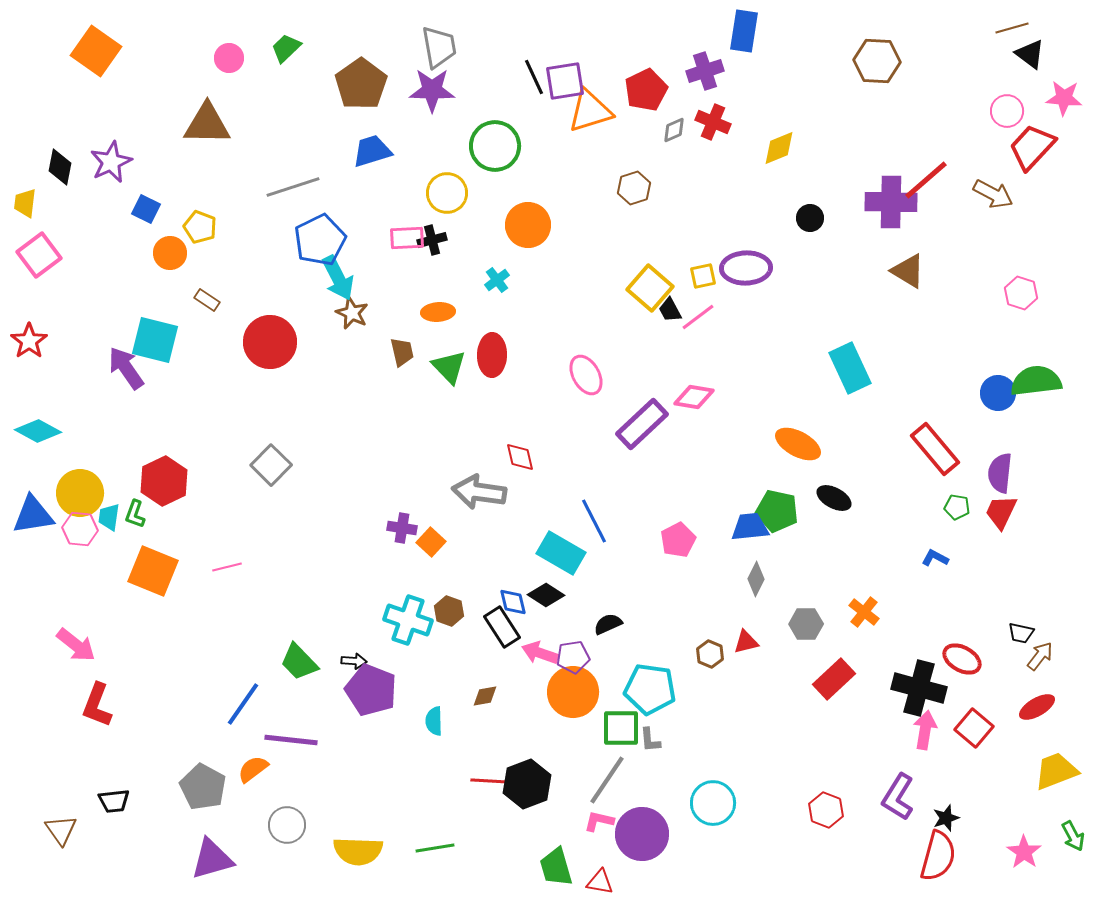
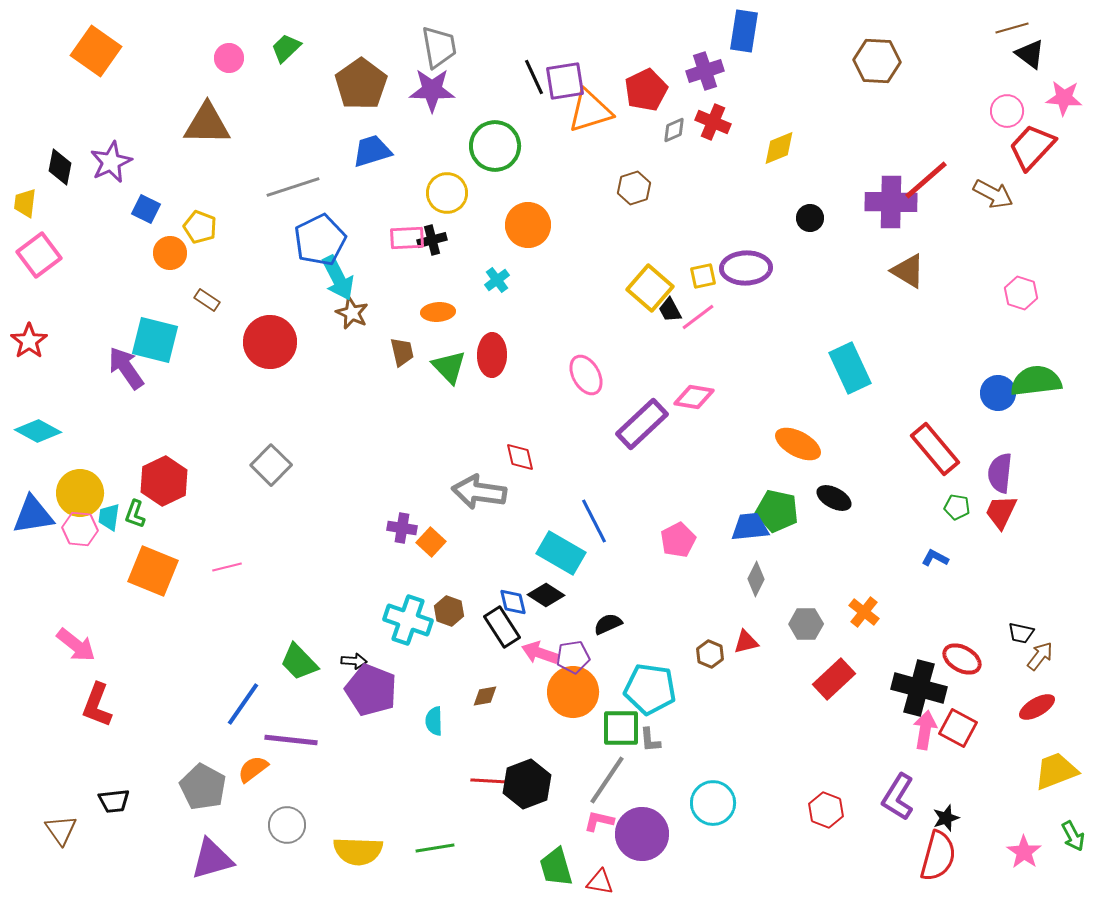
red square at (974, 728): moved 16 px left; rotated 12 degrees counterclockwise
